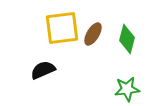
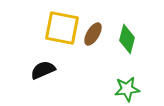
yellow square: rotated 18 degrees clockwise
